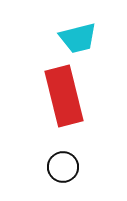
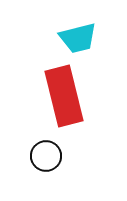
black circle: moved 17 px left, 11 px up
